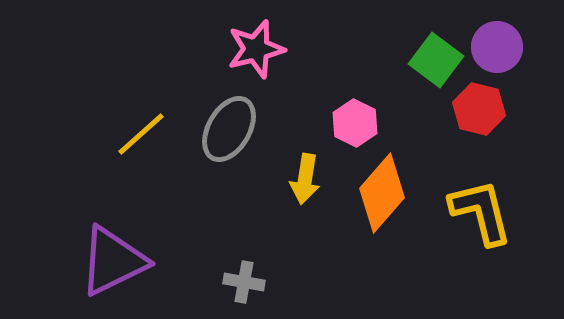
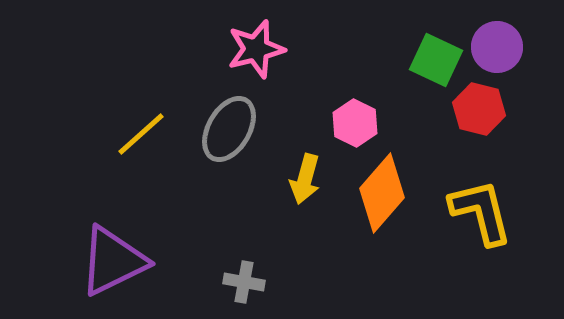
green square: rotated 12 degrees counterclockwise
yellow arrow: rotated 6 degrees clockwise
